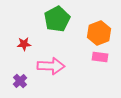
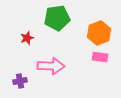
green pentagon: moved 1 px up; rotated 20 degrees clockwise
red star: moved 3 px right, 6 px up; rotated 16 degrees counterclockwise
purple cross: rotated 32 degrees clockwise
